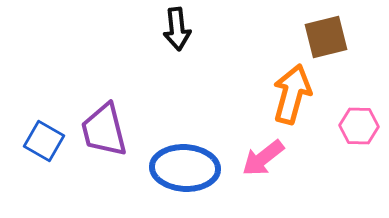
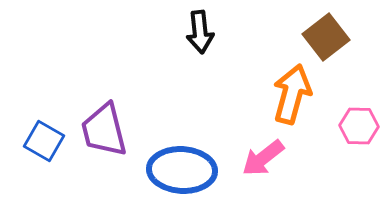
black arrow: moved 23 px right, 3 px down
brown square: rotated 24 degrees counterclockwise
blue ellipse: moved 3 px left, 2 px down
